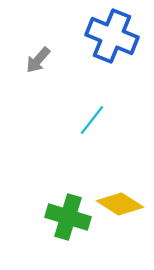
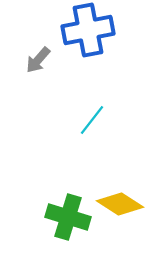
blue cross: moved 24 px left, 6 px up; rotated 33 degrees counterclockwise
